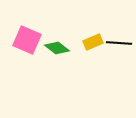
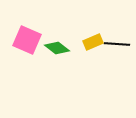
black line: moved 2 px left, 1 px down
